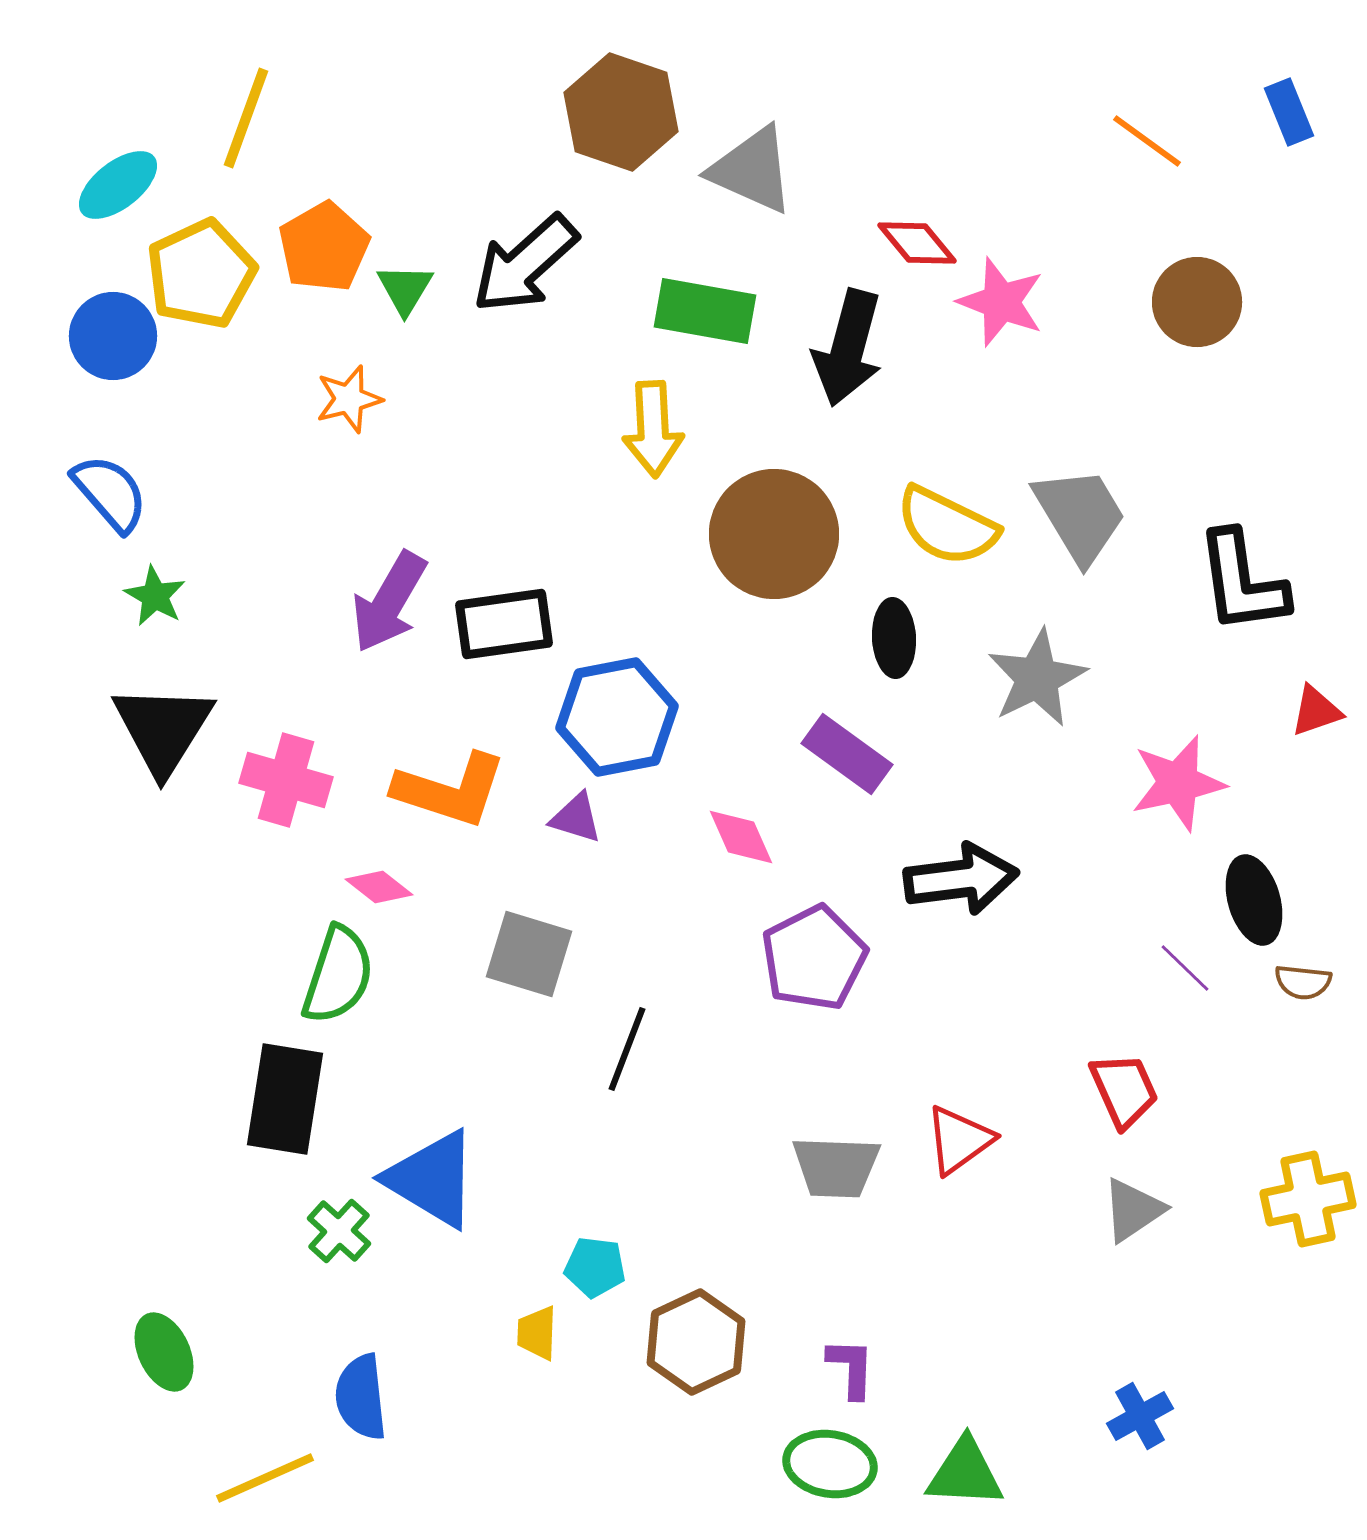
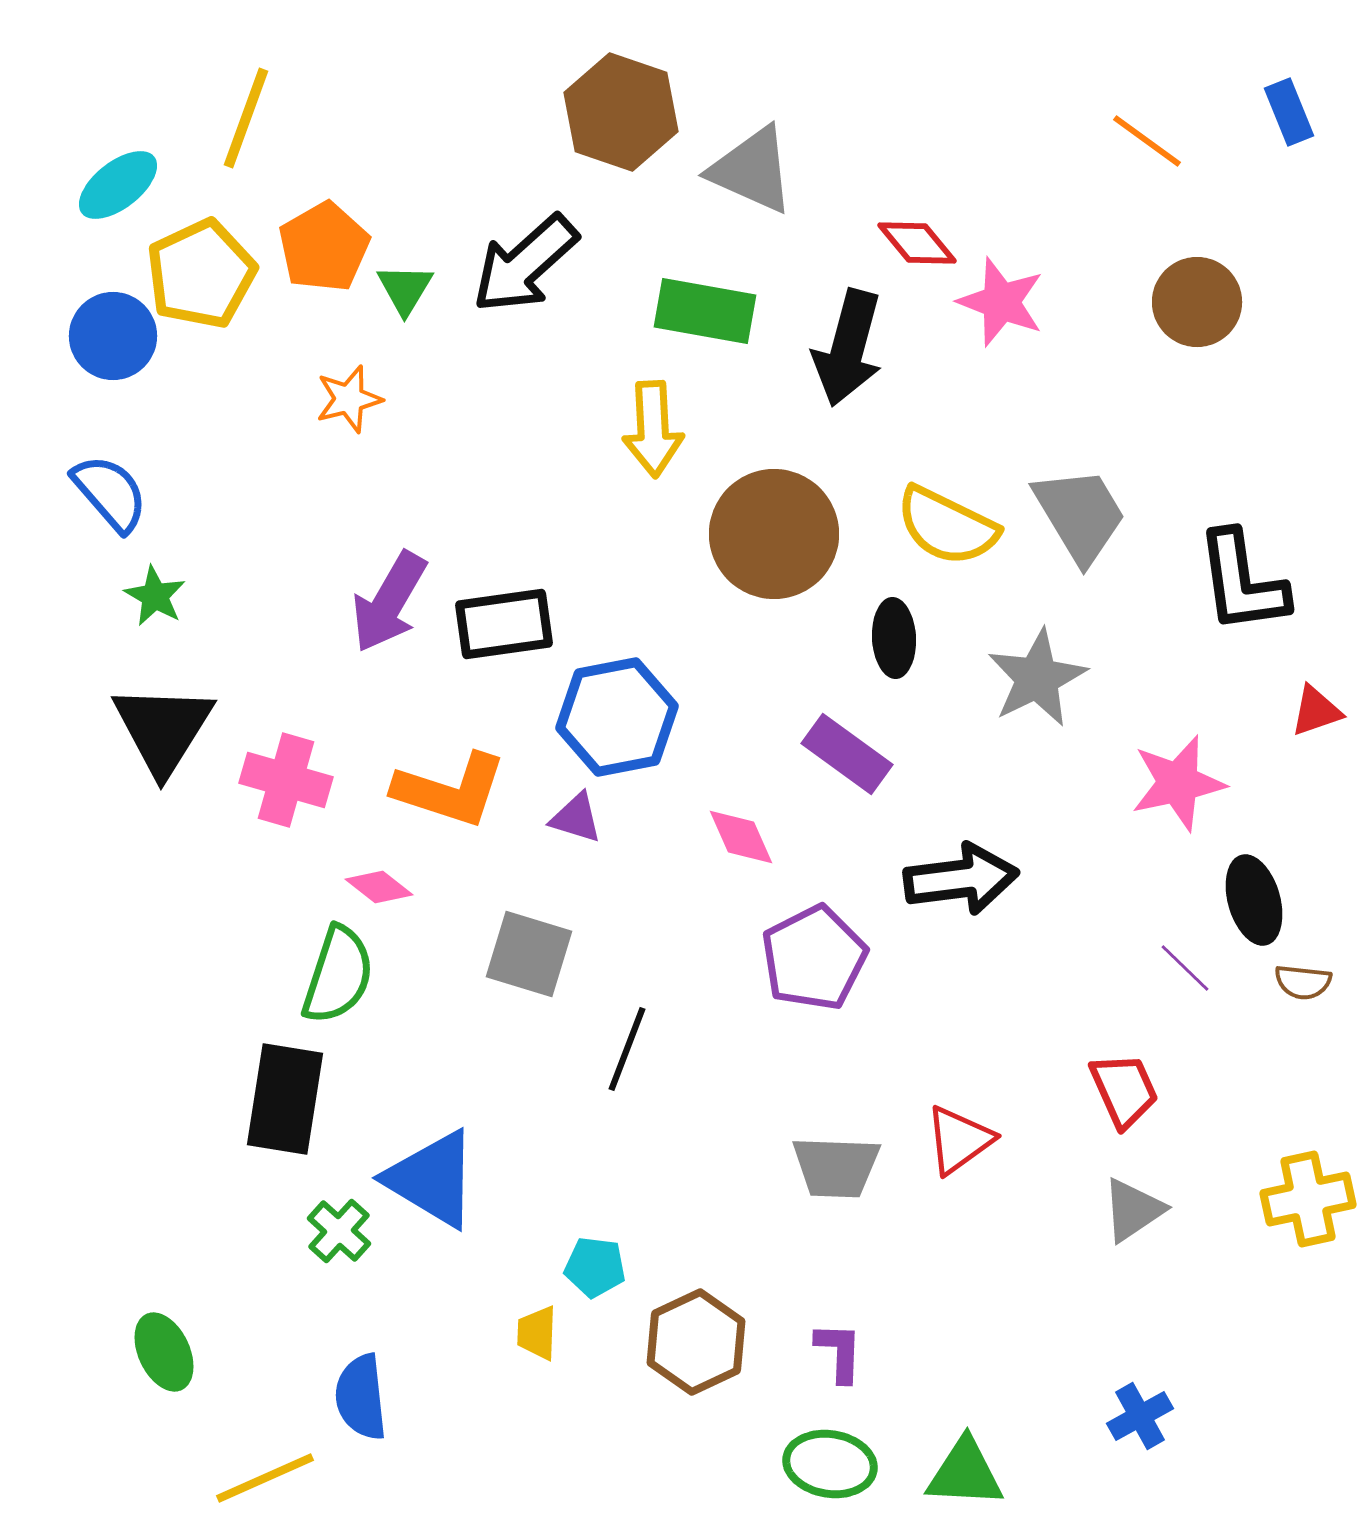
purple L-shape at (851, 1368): moved 12 px left, 16 px up
